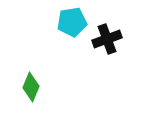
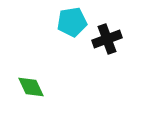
green diamond: rotated 48 degrees counterclockwise
